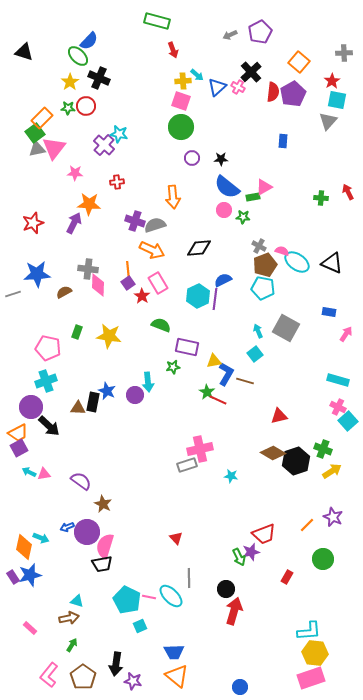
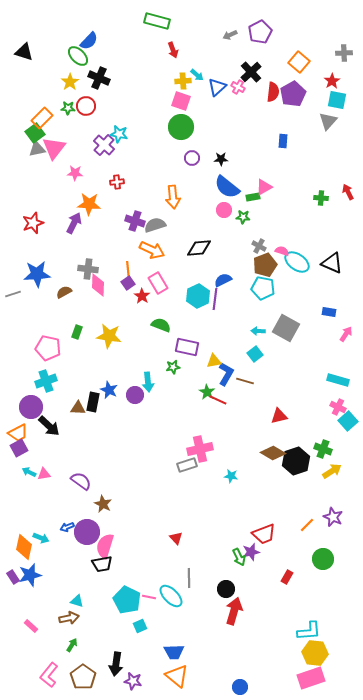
cyan arrow at (258, 331): rotated 64 degrees counterclockwise
blue star at (107, 391): moved 2 px right, 1 px up
pink rectangle at (30, 628): moved 1 px right, 2 px up
